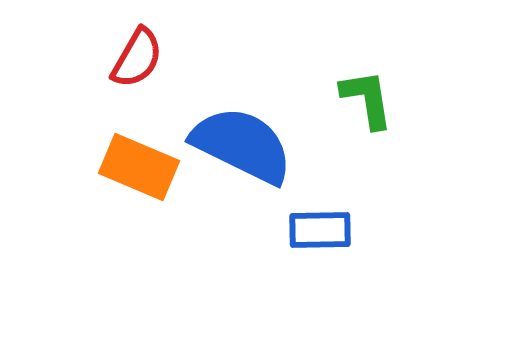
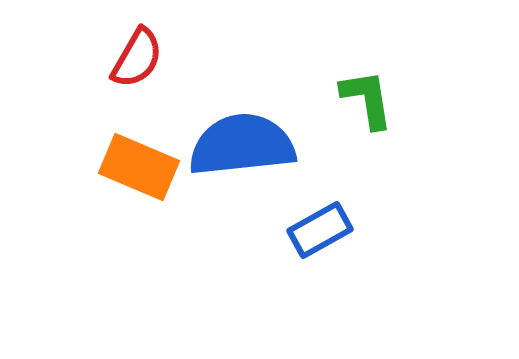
blue semicircle: rotated 32 degrees counterclockwise
blue rectangle: rotated 28 degrees counterclockwise
